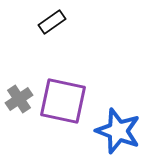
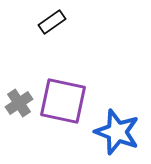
gray cross: moved 4 px down
blue star: moved 1 px left, 1 px down
